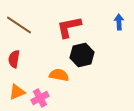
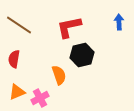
orange semicircle: rotated 60 degrees clockwise
